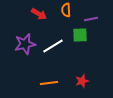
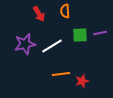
orange semicircle: moved 1 px left, 1 px down
red arrow: rotated 28 degrees clockwise
purple line: moved 9 px right, 14 px down
white line: moved 1 px left
orange line: moved 12 px right, 9 px up
